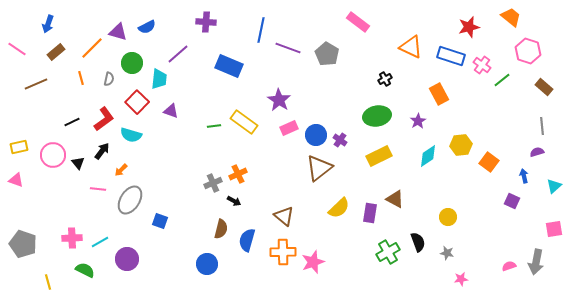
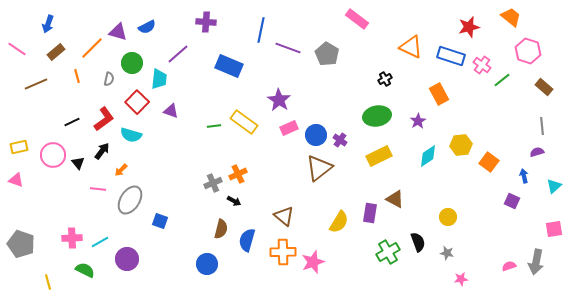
pink rectangle at (358, 22): moved 1 px left, 3 px up
orange line at (81, 78): moved 4 px left, 2 px up
yellow semicircle at (339, 208): moved 14 px down; rotated 15 degrees counterclockwise
gray pentagon at (23, 244): moved 2 px left
